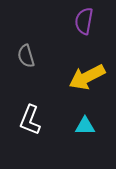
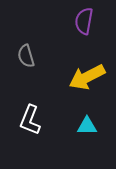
cyan triangle: moved 2 px right
